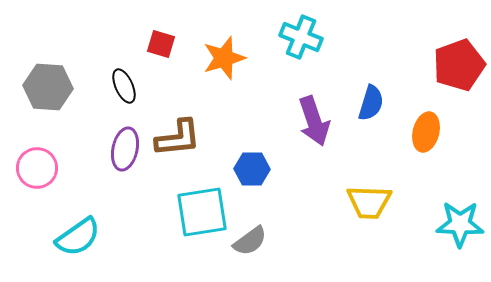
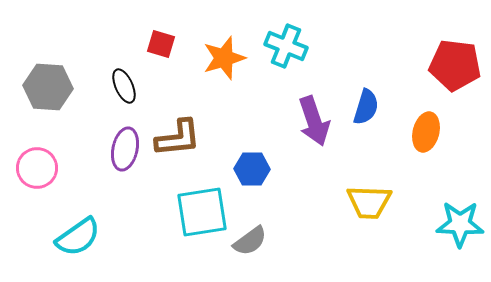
cyan cross: moved 15 px left, 9 px down
red pentagon: moved 4 px left; rotated 27 degrees clockwise
blue semicircle: moved 5 px left, 4 px down
